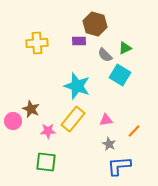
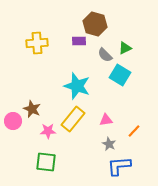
brown star: moved 1 px right
